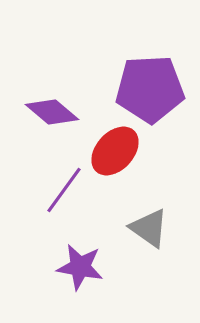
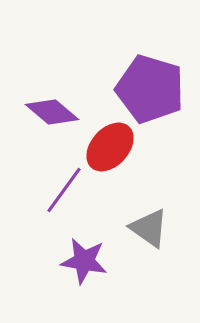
purple pentagon: rotated 20 degrees clockwise
red ellipse: moved 5 px left, 4 px up
purple star: moved 4 px right, 6 px up
